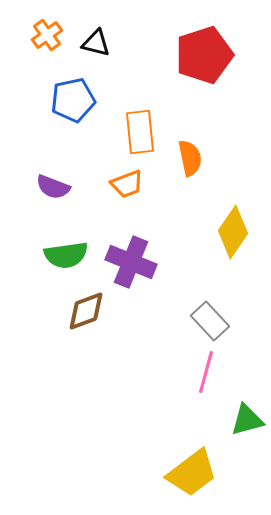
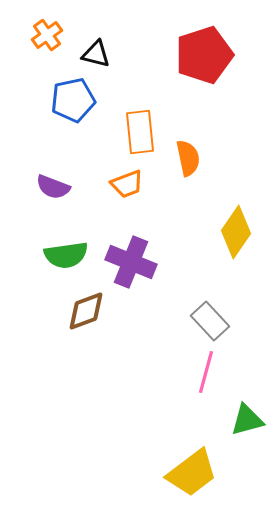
black triangle: moved 11 px down
orange semicircle: moved 2 px left
yellow diamond: moved 3 px right
